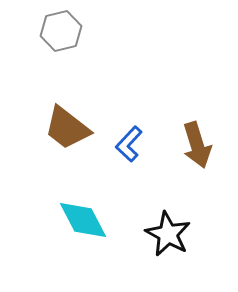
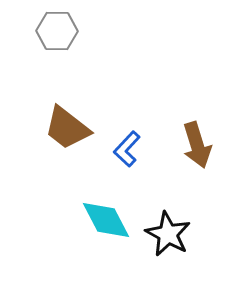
gray hexagon: moved 4 px left; rotated 15 degrees clockwise
blue L-shape: moved 2 px left, 5 px down
cyan diamond: moved 23 px right
